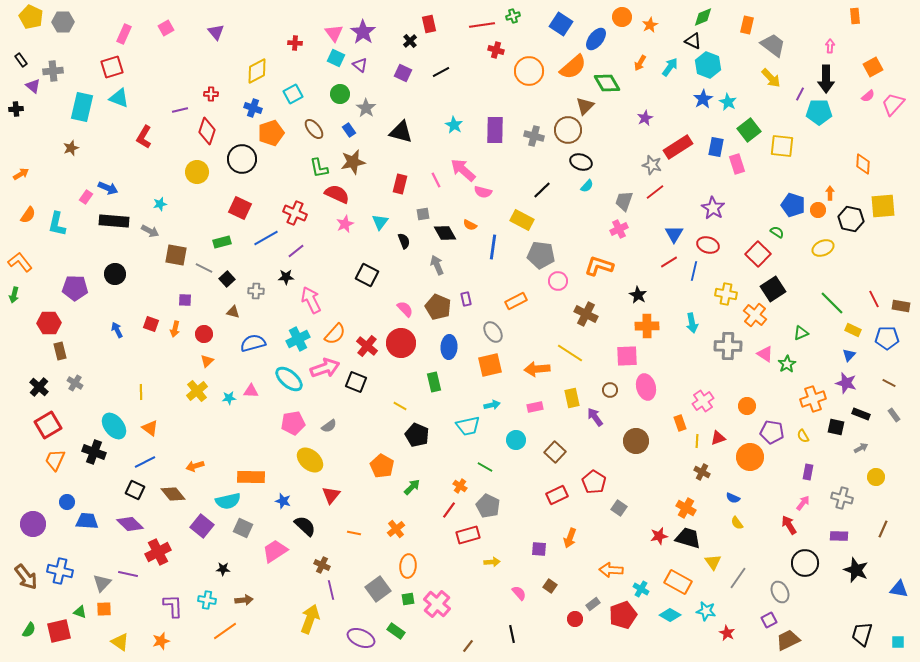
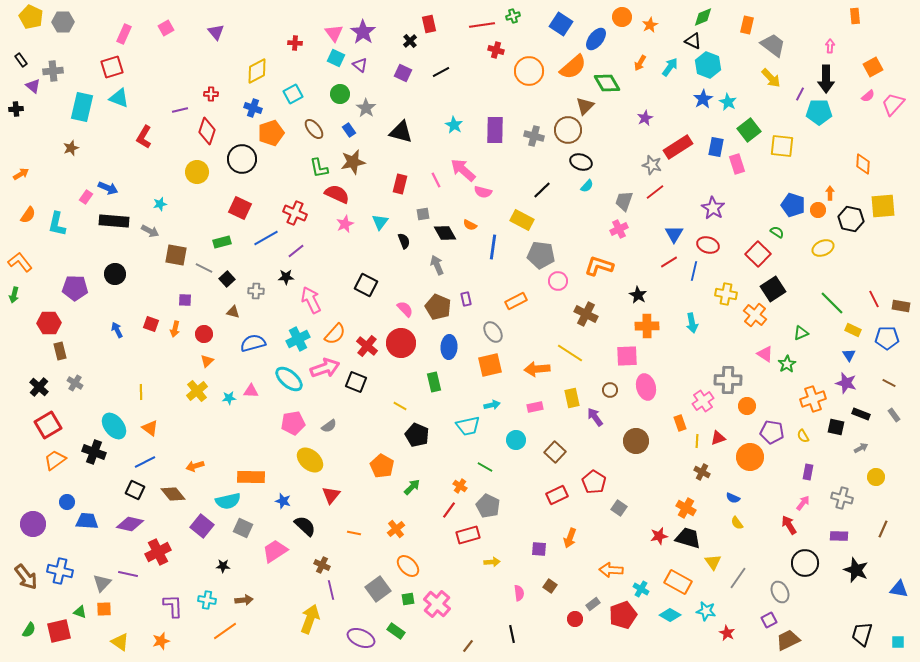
black square at (367, 275): moved 1 px left, 10 px down
gray cross at (728, 346): moved 34 px down
blue triangle at (849, 355): rotated 16 degrees counterclockwise
orange trapezoid at (55, 460): rotated 30 degrees clockwise
purple diamond at (130, 524): rotated 32 degrees counterclockwise
orange ellipse at (408, 566): rotated 50 degrees counterclockwise
black star at (223, 569): moved 3 px up
pink semicircle at (519, 593): rotated 35 degrees clockwise
